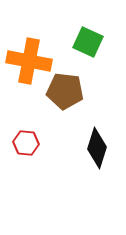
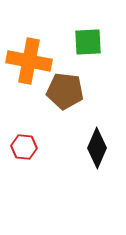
green square: rotated 28 degrees counterclockwise
red hexagon: moved 2 px left, 4 px down
black diamond: rotated 6 degrees clockwise
